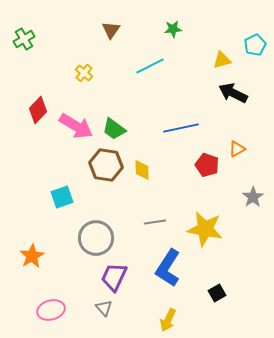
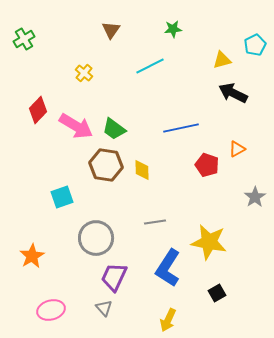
gray star: moved 2 px right
yellow star: moved 4 px right, 13 px down
